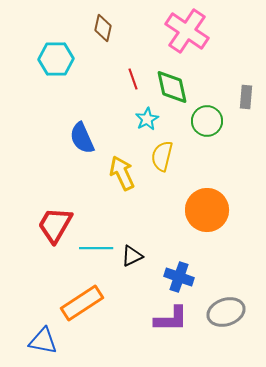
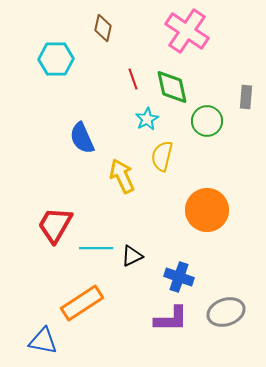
yellow arrow: moved 3 px down
